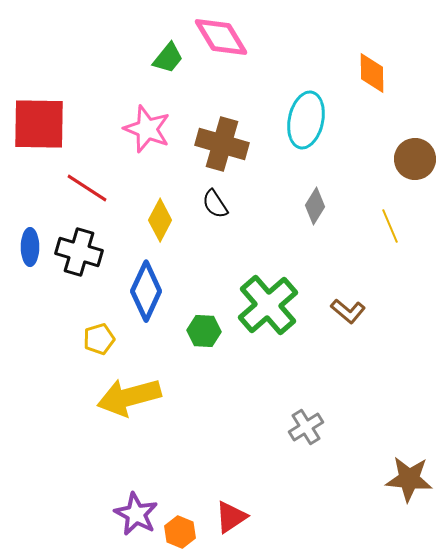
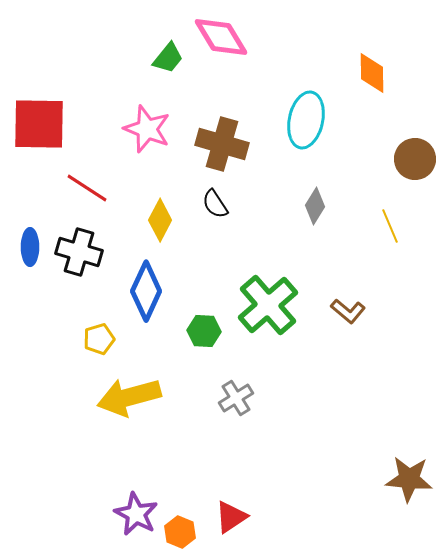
gray cross: moved 70 px left, 29 px up
